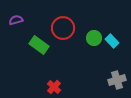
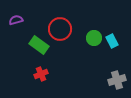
red circle: moved 3 px left, 1 px down
cyan rectangle: rotated 16 degrees clockwise
red cross: moved 13 px left, 13 px up; rotated 24 degrees clockwise
